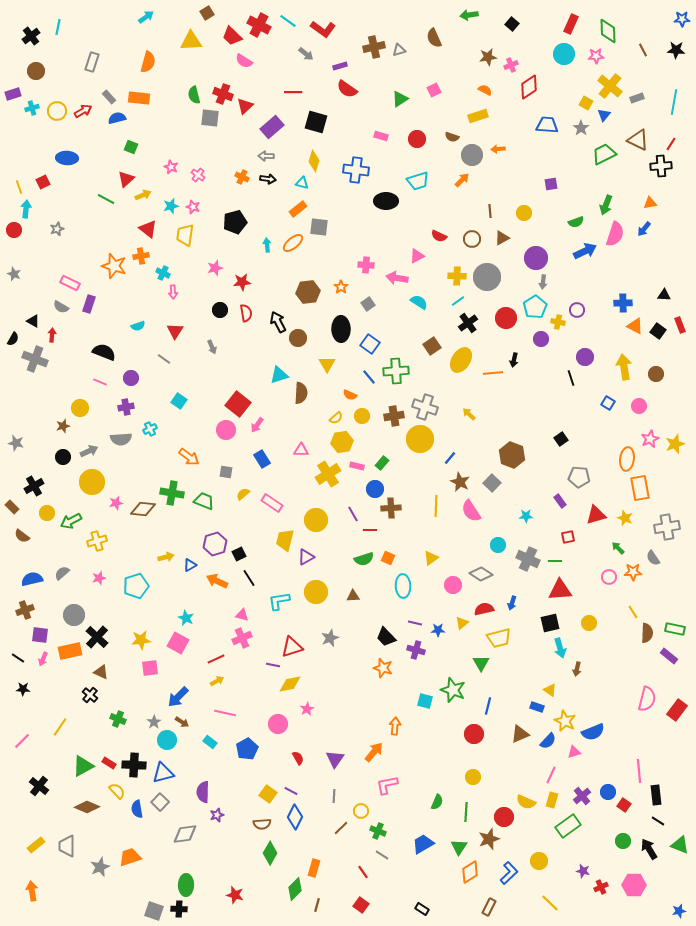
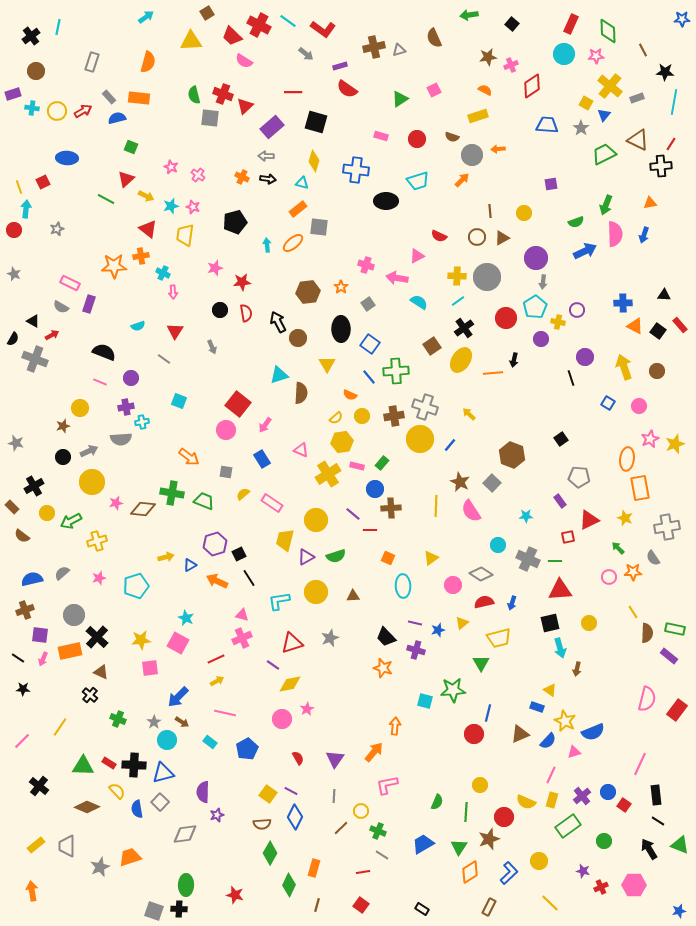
black star at (676, 50): moved 11 px left, 22 px down
red diamond at (529, 87): moved 3 px right, 1 px up
cyan cross at (32, 108): rotated 24 degrees clockwise
yellow arrow at (143, 195): moved 3 px right, 1 px down; rotated 49 degrees clockwise
blue arrow at (644, 229): moved 6 px down; rotated 21 degrees counterclockwise
pink semicircle at (615, 234): rotated 20 degrees counterclockwise
brown circle at (472, 239): moved 5 px right, 2 px up
pink cross at (366, 265): rotated 14 degrees clockwise
orange star at (114, 266): rotated 20 degrees counterclockwise
black cross at (468, 323): moved 4 px left, 5 px down
red rectangle at (680, 325): rotated 21 degrees counterclockwise
red arrow at (52, 335): rotated 56 degrees clockwise
yellow arrow at (624, 367): rotated 10 degrees counterclockwise
brown circle at (656, 374): moved 1 px right, 3 px up
cyan square at (179, 401): rotated 14 degrees counterclockwise
pink arrow at (257, 425): moved 8 px right
cyan cross at (150, 429): moved 8 px left, 7 px up; rotated 16 degrees clockwise
pink triangle at (301, 450): rotated 21 degrees clockwise
blue line at (450, 458): moved 13 px up
purple line at (353, 514): rotated 21 degrees counterclockwise
red triangle at (596, 515): moved 7 px left, 5 px down; rotated 10 degrees counterclockwise
green semicircle at (364, 559): moved 28 px left, 3 px up
red semicircle at (484, 609): moved 7 px up
blue star at (438, 630): rotated 16 degrees counterclockwise
red triangle at (292, 647): moved 4 px up
purple line at (273, 665): rotated 24 degrees clockwise
green star at (453, 690): rotated 25 degrees counterclockwise
blue line at (488, 706): moved 7 px down
pink circle at (278, 724): moved 4 px right, 5 px up
green triangle at (83, 766): rotated 30 degrees clockwise
pink line at (639, 771): moved 1 px right, 7 px up; rotated 30 degrees clockwise
yellow circle at (473, 777): moved 7 px right, 8 px down
green circle at (623, 841): moved 19 px left
red line at (363, 872): rotated 64 degrees counterclockwise
green diamond at (295, 889): moved 6 px left, 4 px up; rotated 20 degrees counterclockwise
